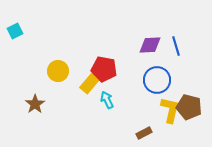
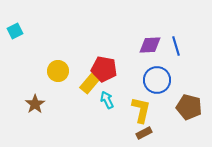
yellow L-shape: moved 29 px left
